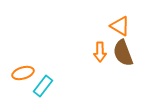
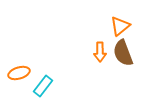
orange triangle: rotated 50 degrees clockwise
orange ellipse: moved 4 px left
